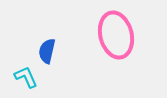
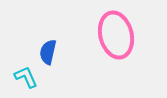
blue semicircle: moved 1 px right, 1 px down
